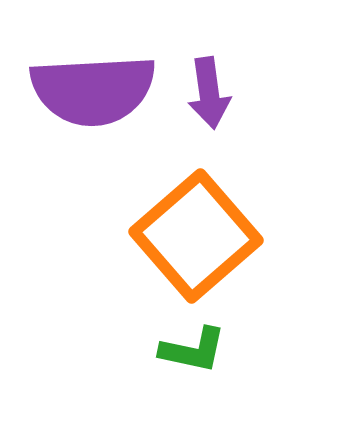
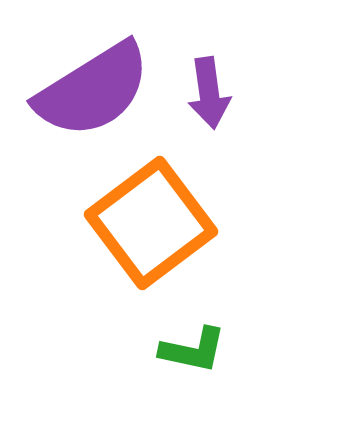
purple semicircle: rotated 29 degrees counterclockwise
orange square: moved 45 px left, 13 px up; rotated 4 degrees clockwise
